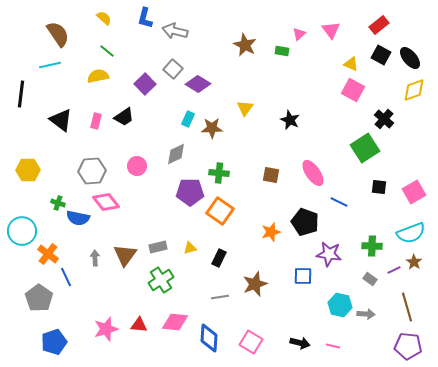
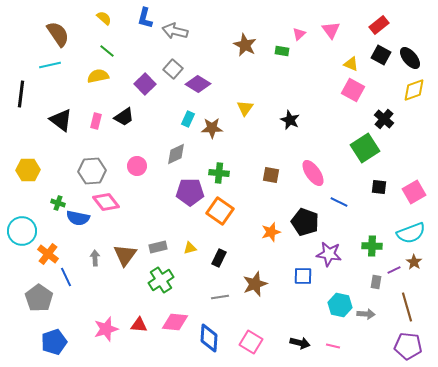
gray rectangle at (370, 279): moved 6 px right, 3 px down; rotated 64 degrees clockwise
